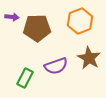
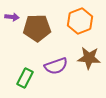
brown star: rotated 25 degrees counterclockwise
